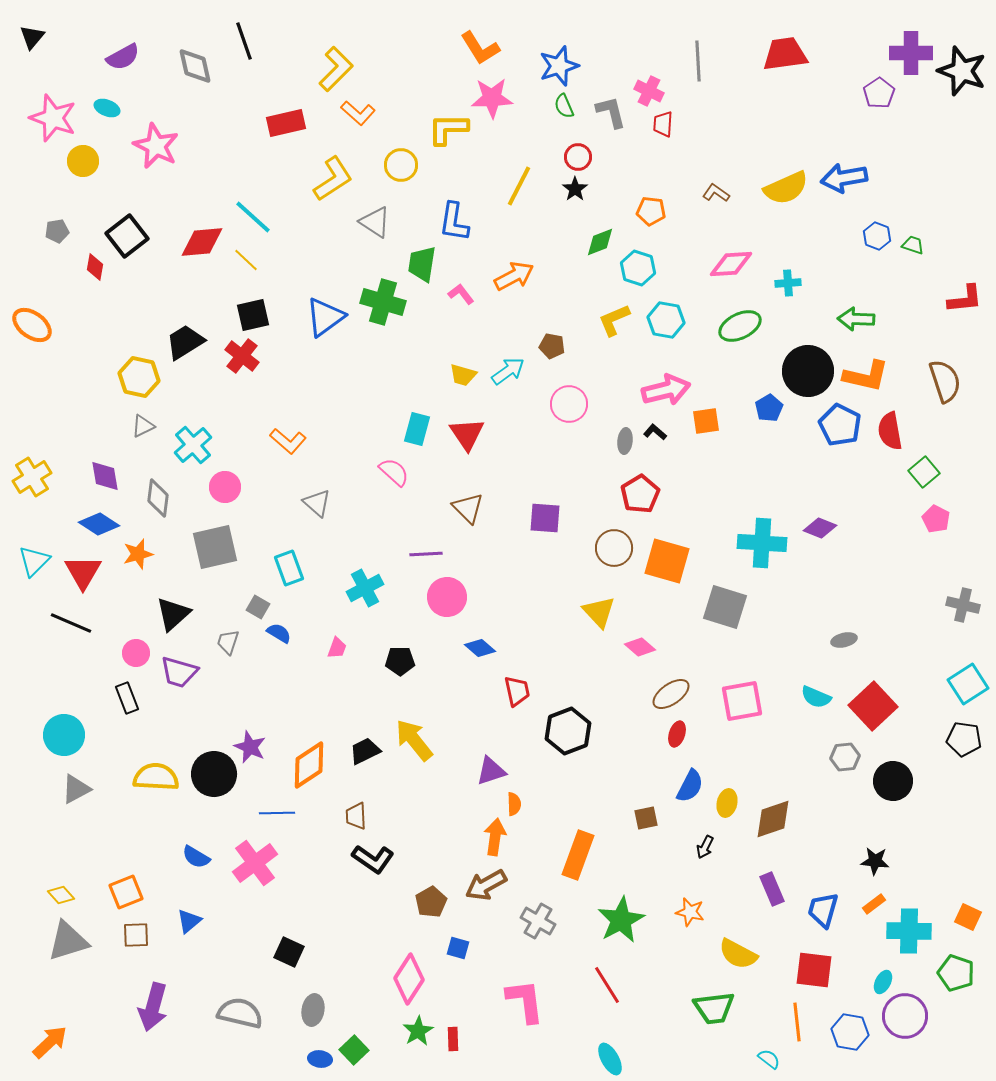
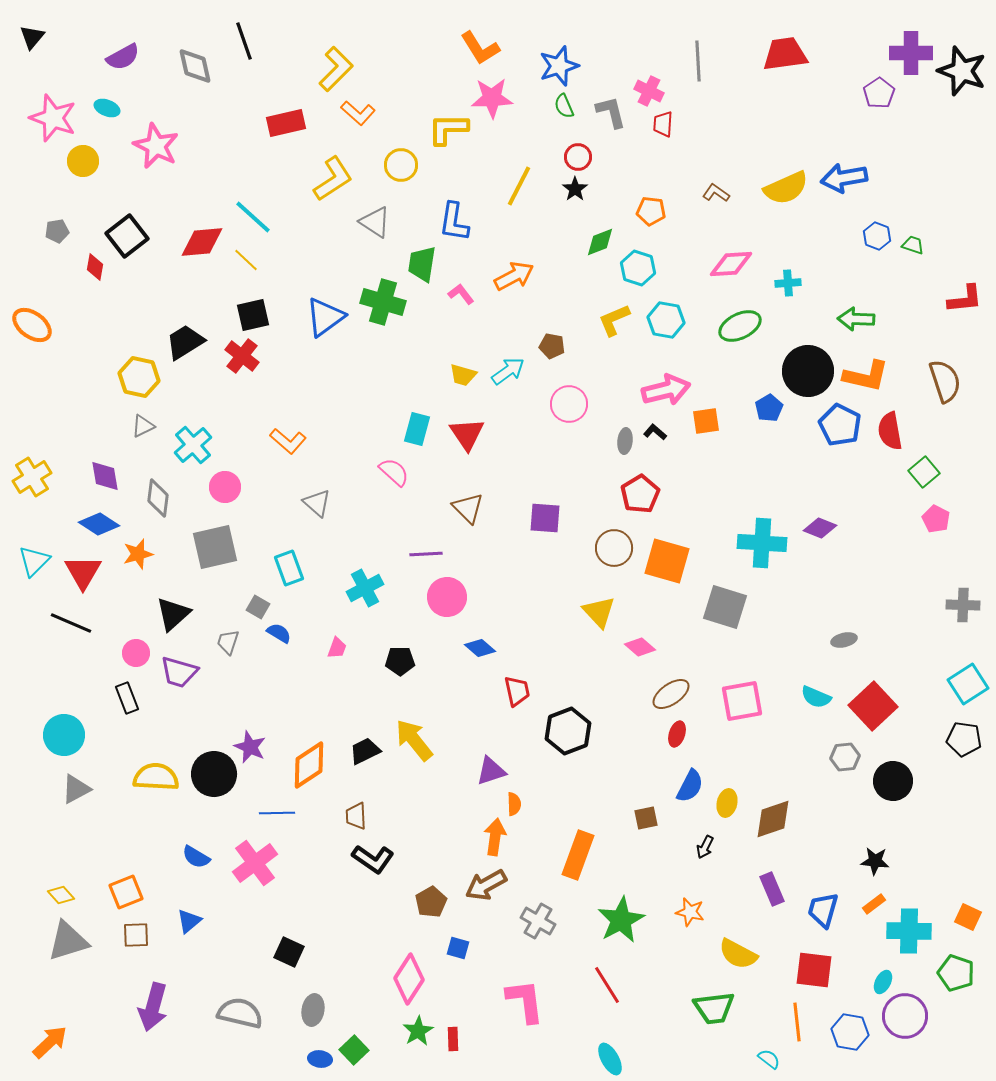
gray cross at (963, 605): rotated 12 degrees counterclockwise
